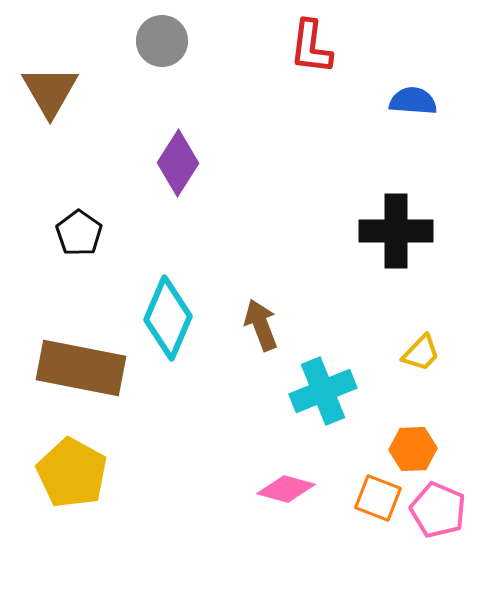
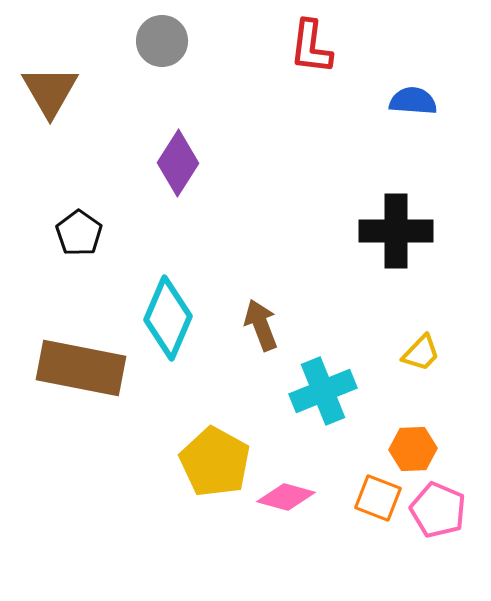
yellow pentagon: moved 143 px right, 11 px up
pink diamond: moved 8 px down
